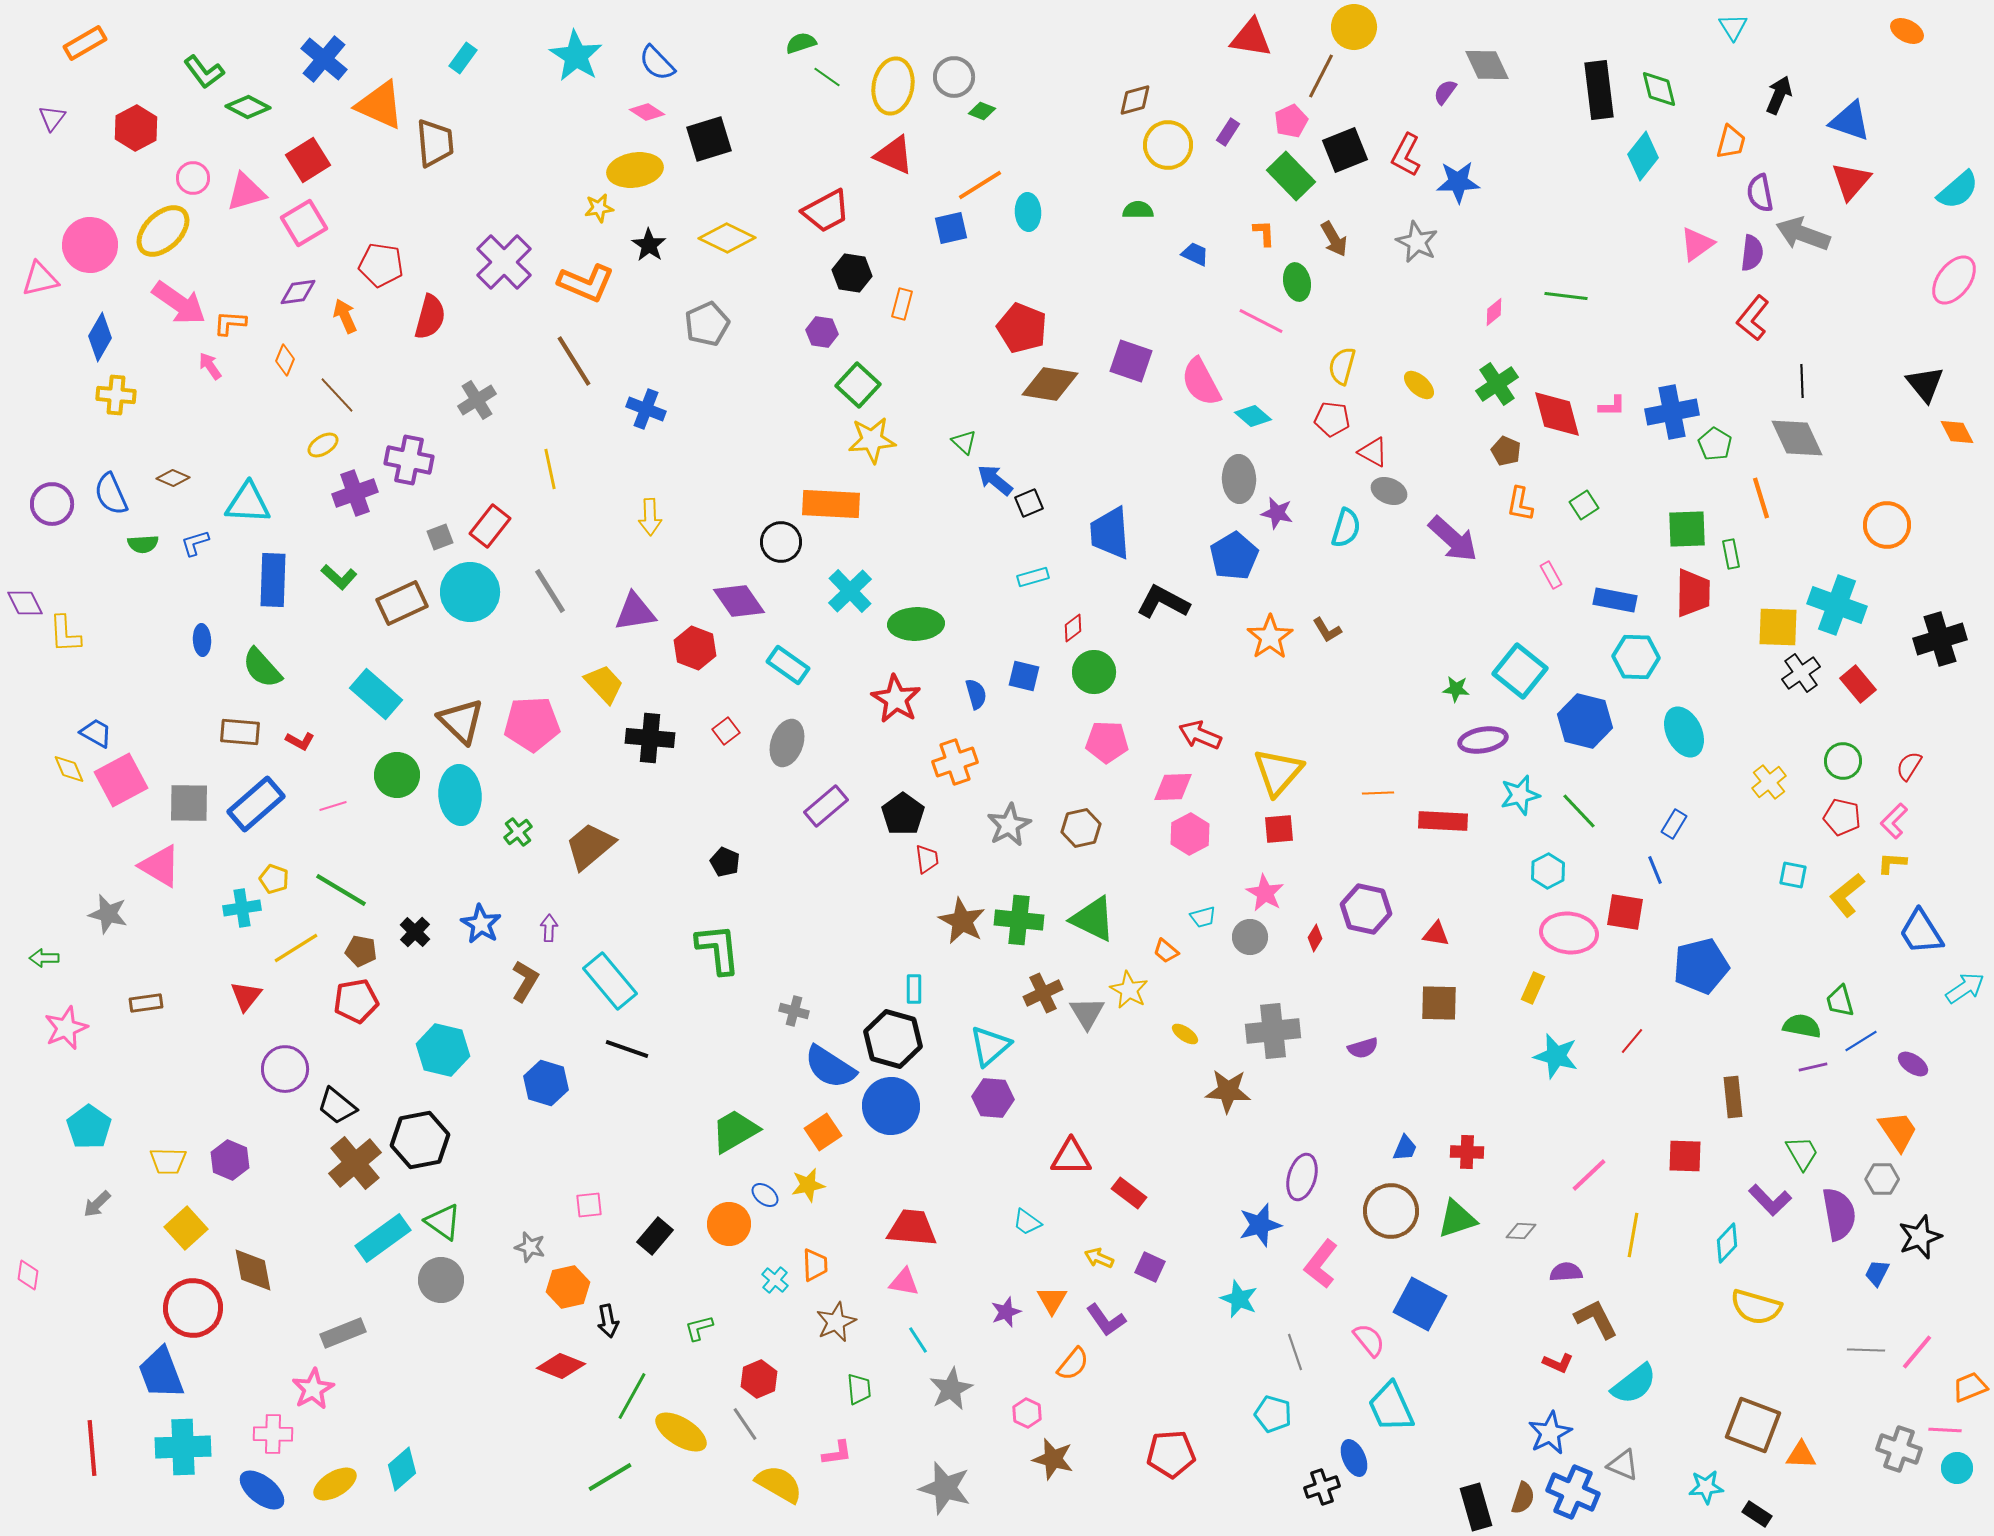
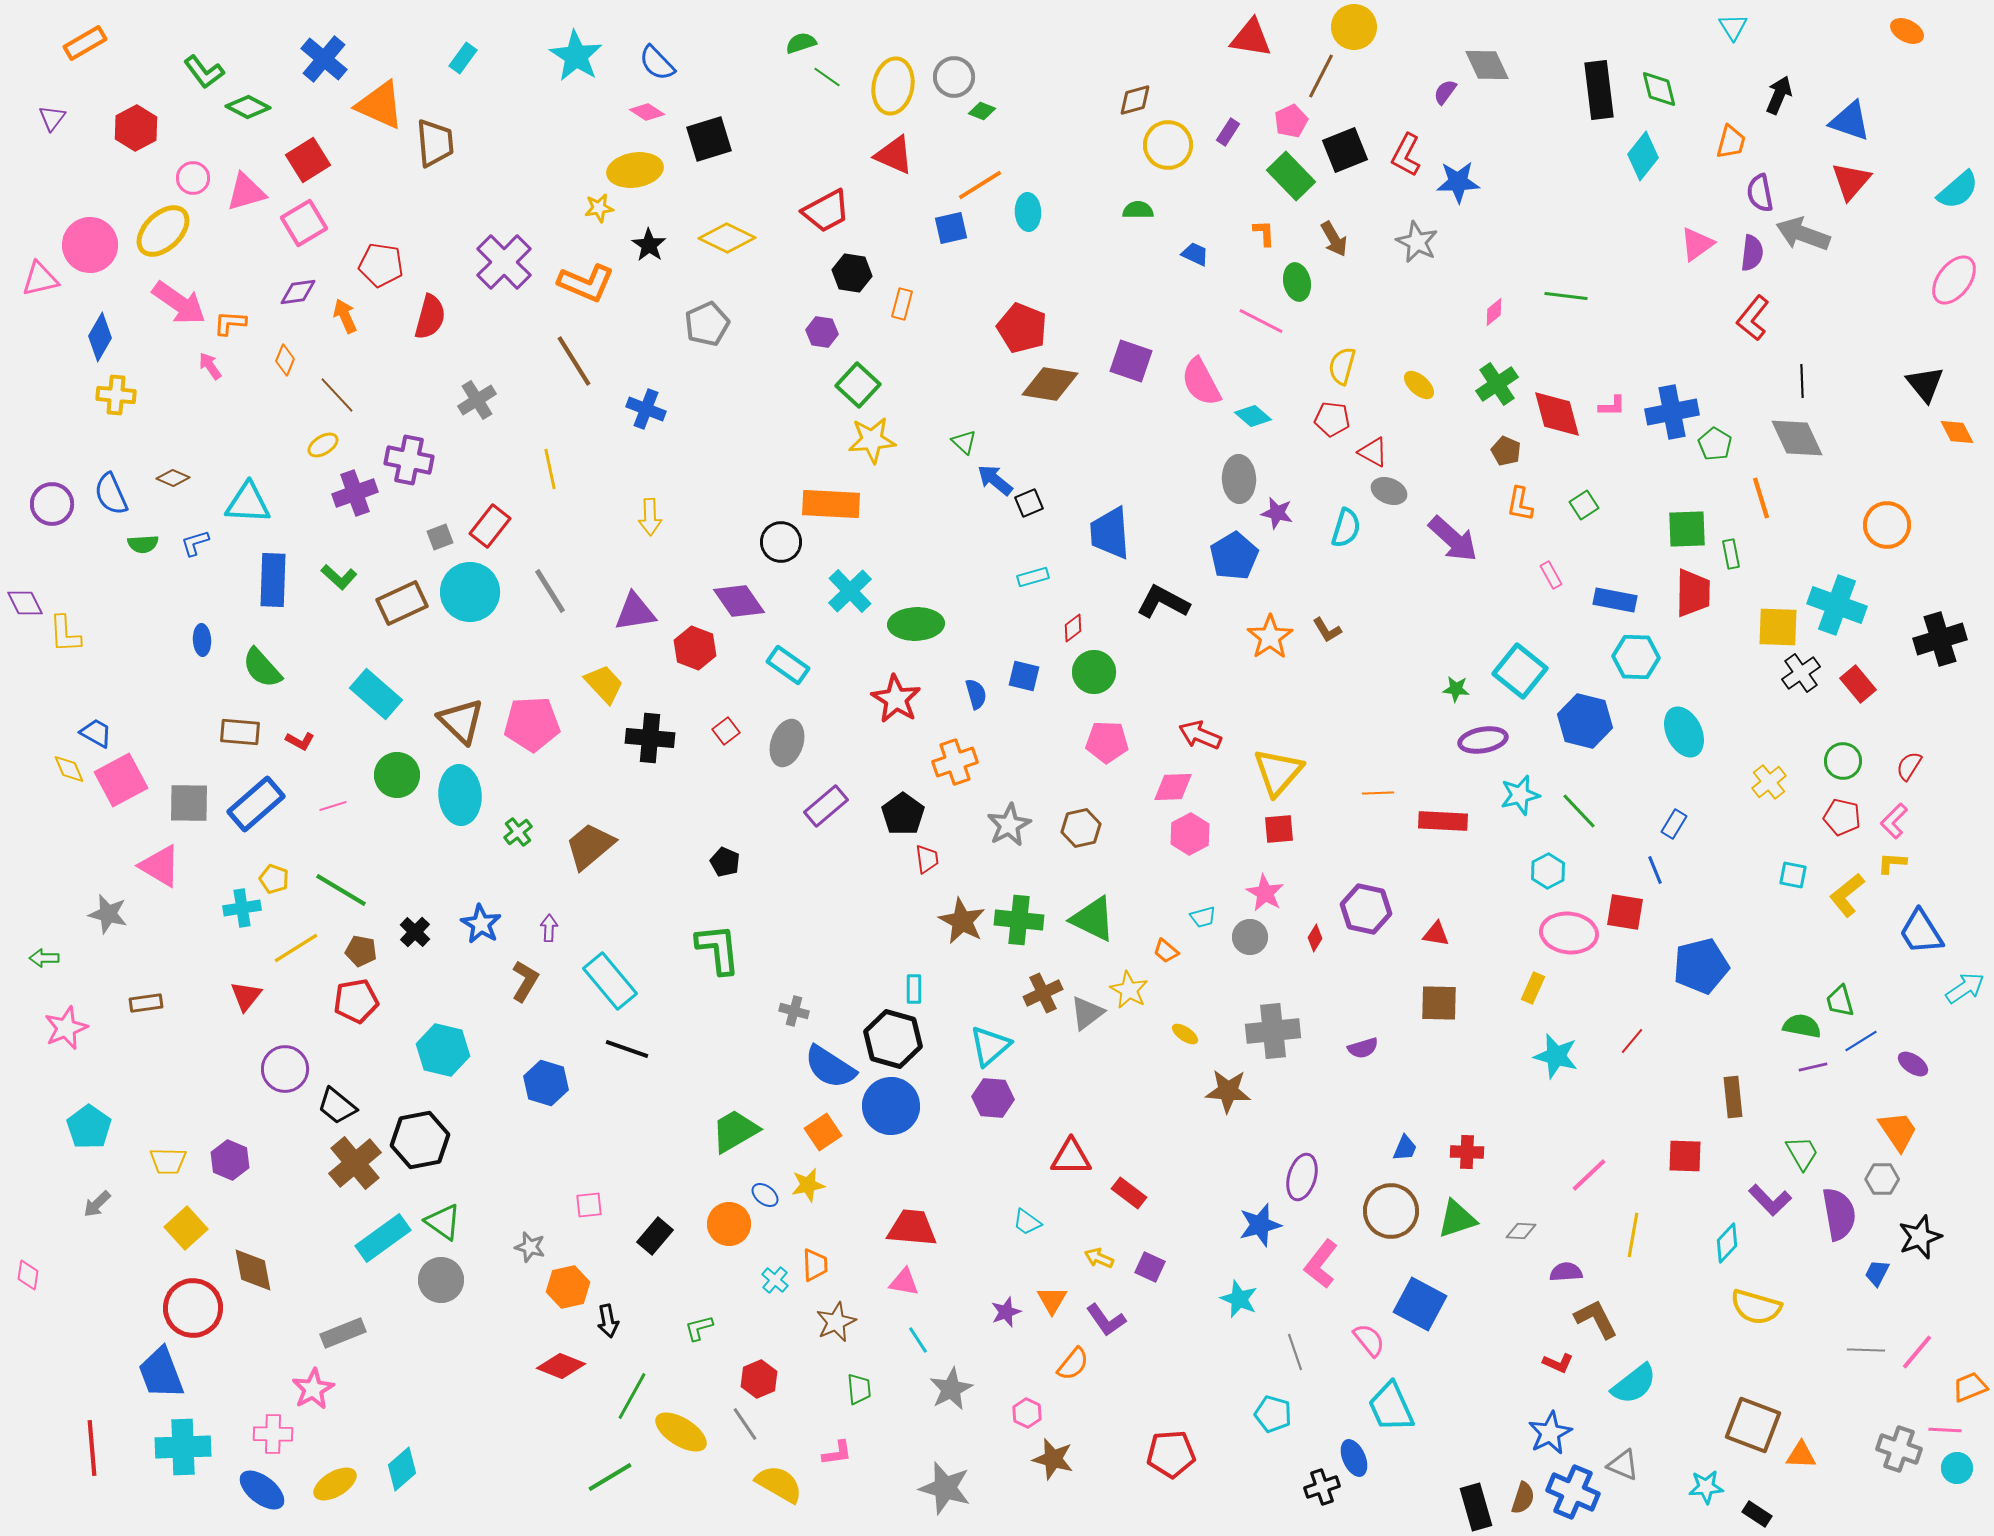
gray triangle at (1087, 1013): rotated 24 degrees clockwise
